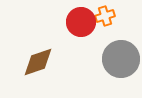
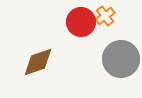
orange cross: rotated 18 degrees counterclockwise
